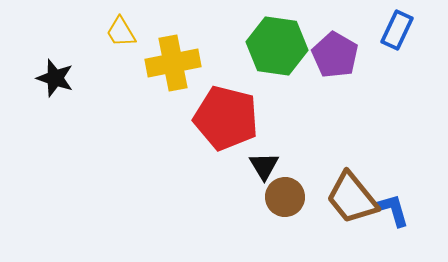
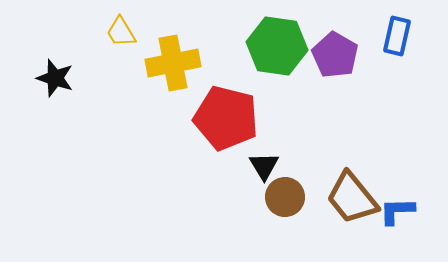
blue rectangle: moved 6 px down; rotated 12 degrees counterclockwise
blue L-shape: moved 4 px right, 1 px down; rotated 75 degrees counterclockwise
